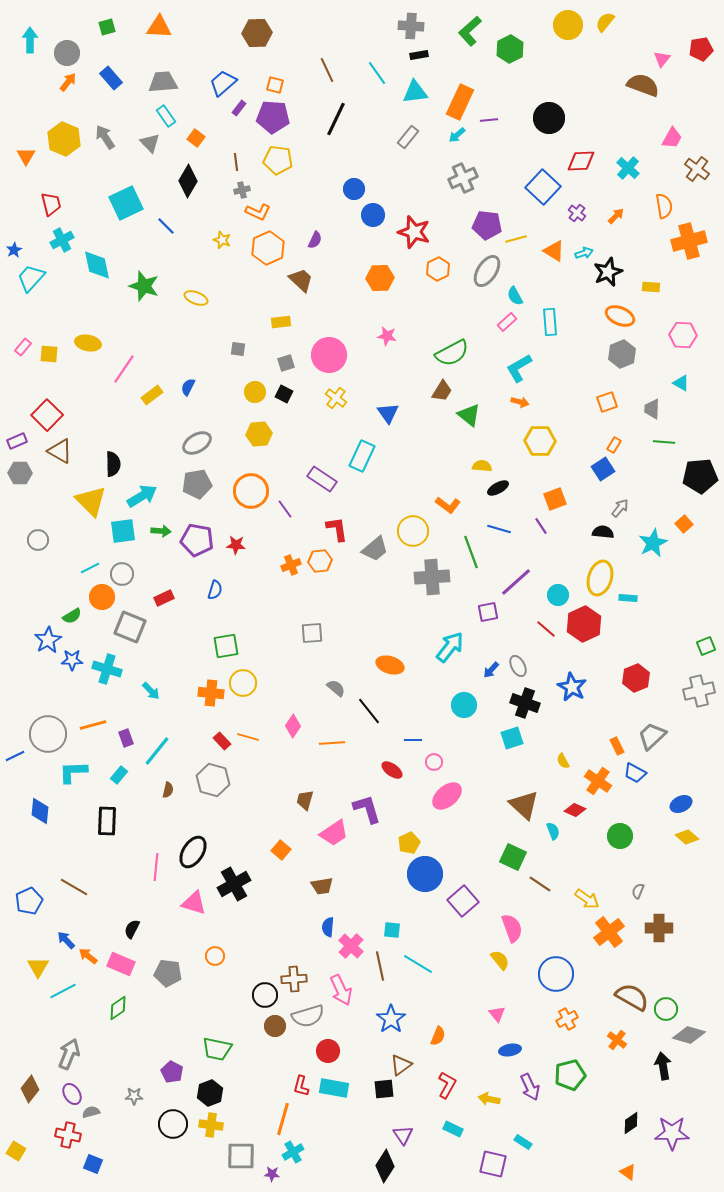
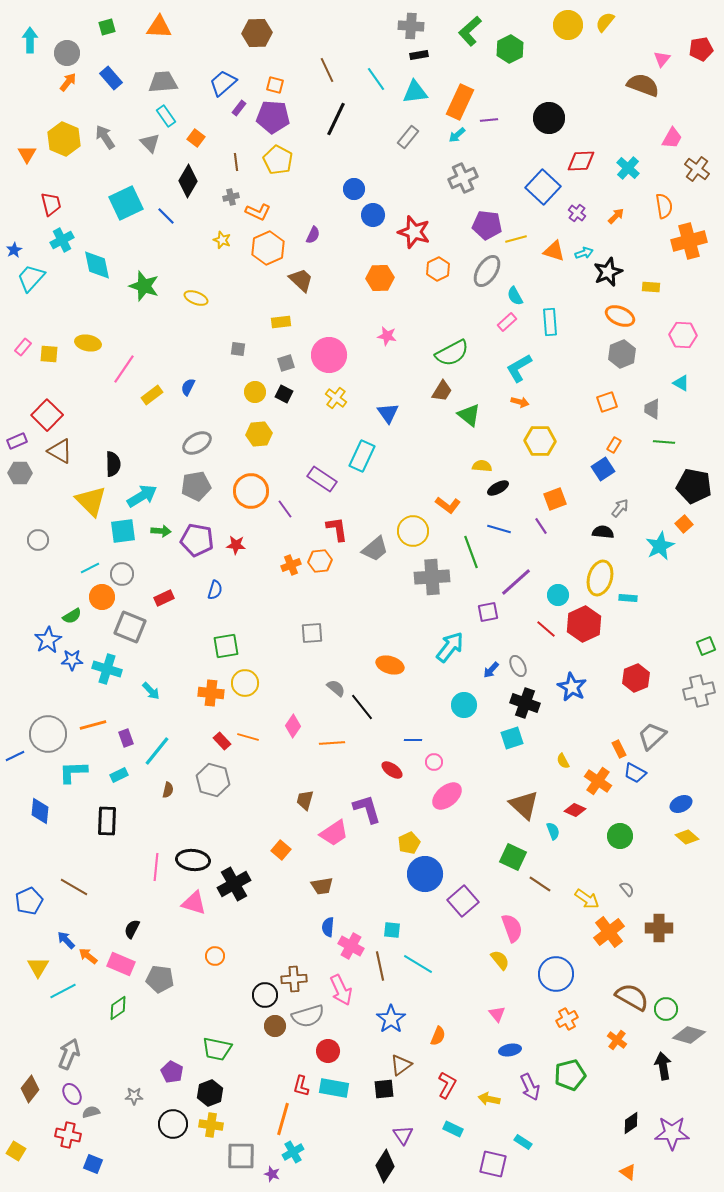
cyan line at (377, 73): moved 1 px left, 6 px down
orange triangle at (26, 156): moved 1 px right, 2 px up
yellow pentagon at (278, 160): rotated 20 degrees clockwise
gray cross at (242, 190): moved 11 px left, 7 px down
blue line at (166, 226): moved 10 px up
purple semicircle at (315, 240): moved 2 px left, 5 px up
orange triangle at (554, 251): rotated 15 degrees counterclockwise
black pentagon at (700, 476): moved 6 px left, 10 px down; rotated 16 degrees clockwise
gray pentagon at (197, 484): moved 1 px left, 2 px down
cyan star at (653, 543): moved 7 px right, 3 px down
yellow circle at (243, 683): moved 2 px right
black line at (369, 711): moved 7 px left, 4 px up
orange rectangle at (617, 746): moved 2 px right, 3 px down
cyan rectangle at (119, 775): rotated 24 degrees clockwise
black ellipse at (193, 852): moved 8 px down; rotated 64 degrees clockwise
gray semicircle at (638, 891): moved 11 px left, 2 px up; rotated 119 degrees clockwise
pink cross at (351, 946): rotated 15 degrees counterclockwise
gray pentagon at (168, 973): moved 8 px left, 6 px down
purple star at (272, 1174): rotated 14 degrees clockwise
